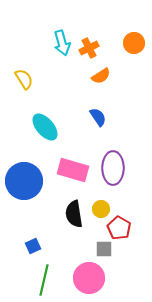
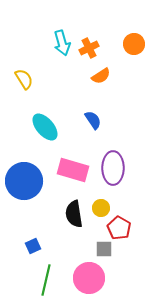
orange circle: moved 1 px down
blue semicircle: moved 5 px left, 3 px down
yellow circle: moved 1 px up
green line: moved 2 px right
